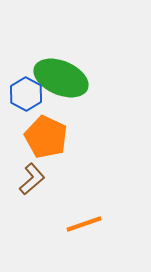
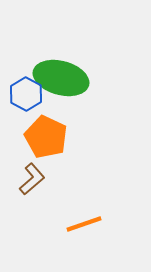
green ellipse: rotated 8 degrees counterclockwise
